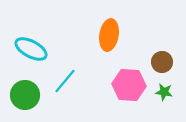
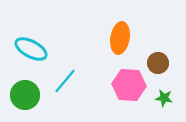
orange ellipse: moved 11 px right, 3 px down
brown circle: moved 4 px left, 1 px down
green star: moved 6 px down
